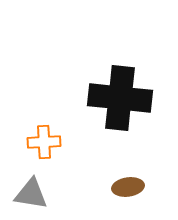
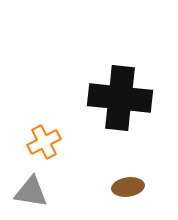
orange cross: rotated 24 degrees counterclockwise
gray triangle: moved 2 px up
